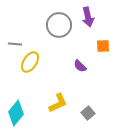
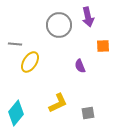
purple semicircle: rotated 24 degrees clockwise
gray square: rotated 32 degrees clockwise
